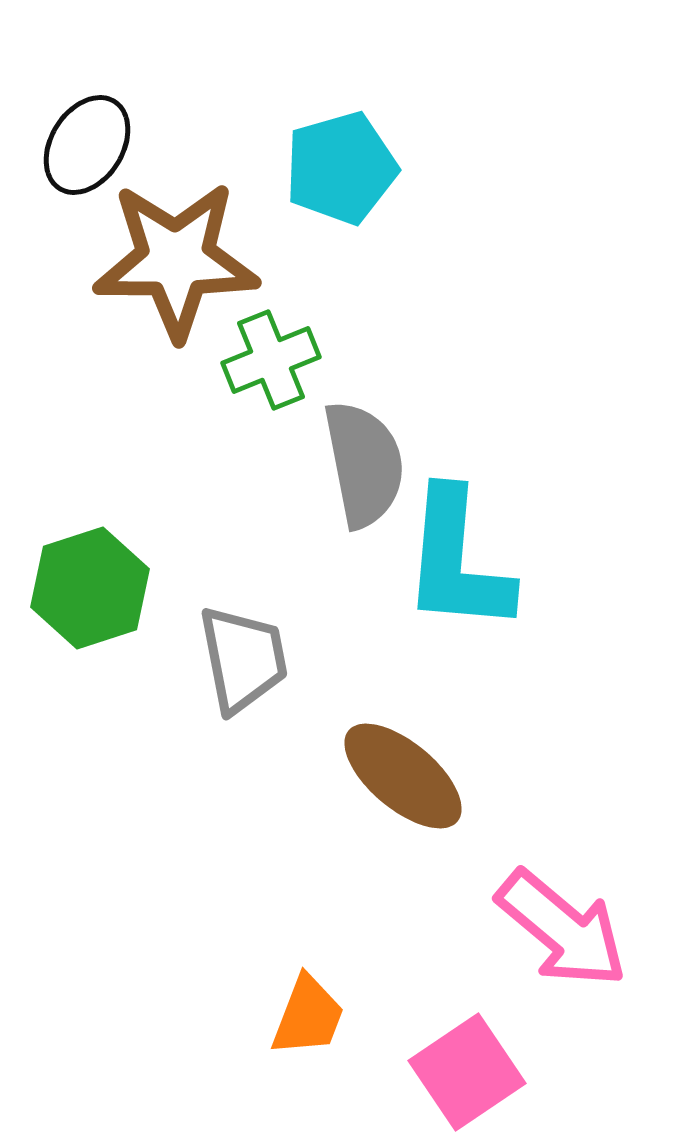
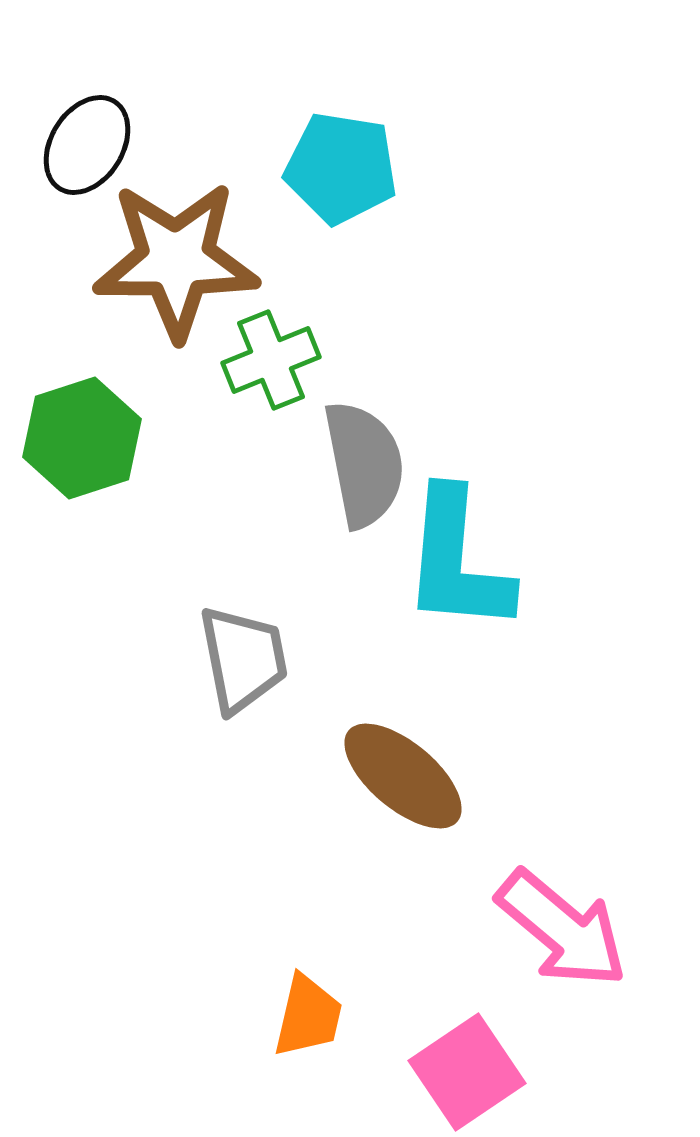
cyan pentagon: rotated 25 degrees clockwise
green hexagon: moved 8 px left, 150 px up
orange trapezoid: rotated 8 degrees counterclockwise
